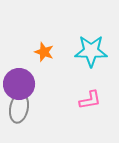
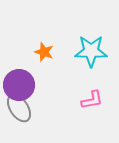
purple circle: moved 1 px down
pink L-shape: moved 2 px right
gray ellipse: rotated 44 degrees counterclockwise
